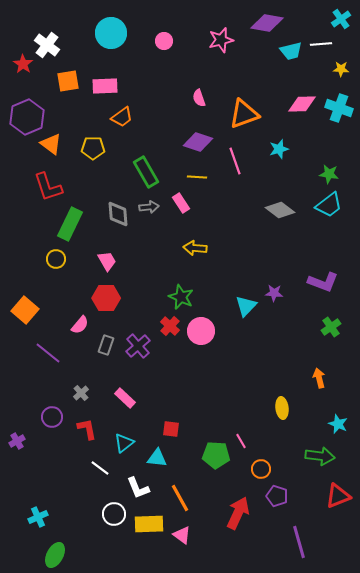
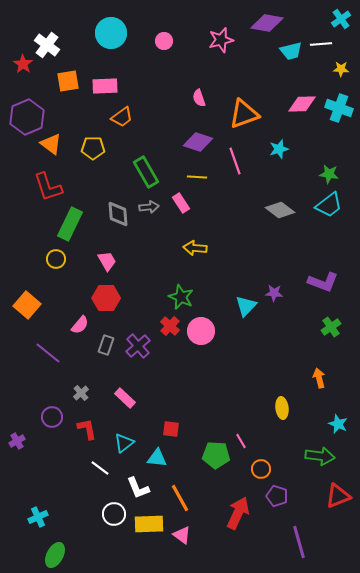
orange square at (25, 310): moved 2 px right, 5 px up
